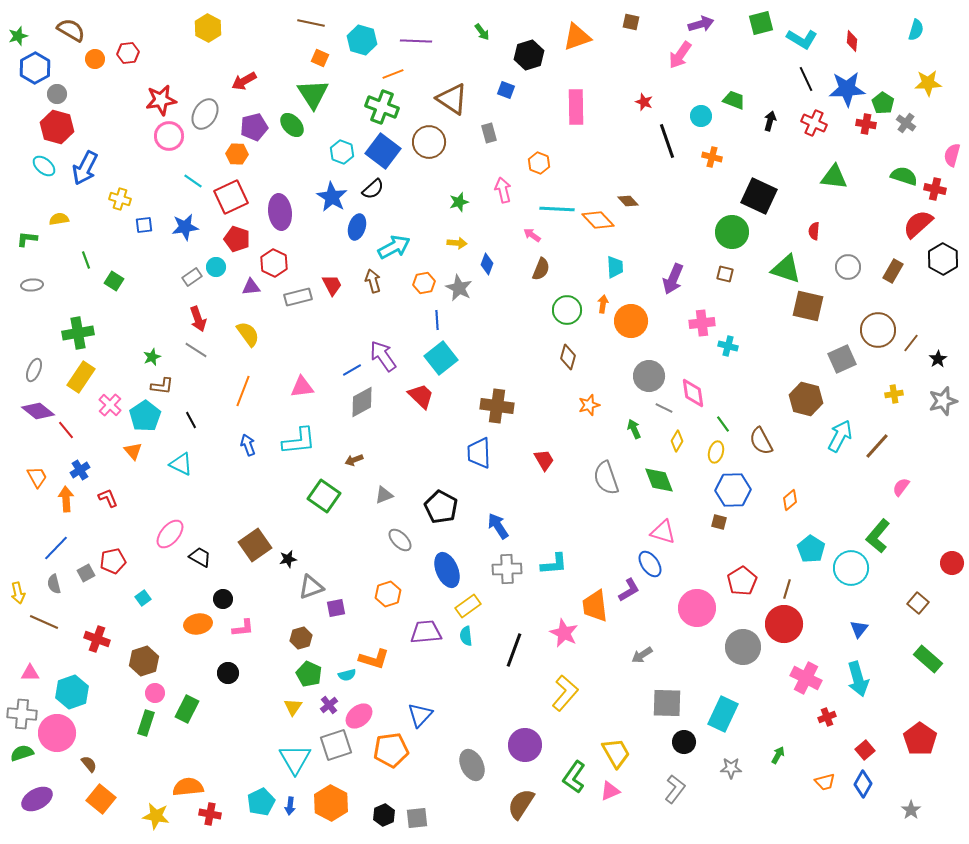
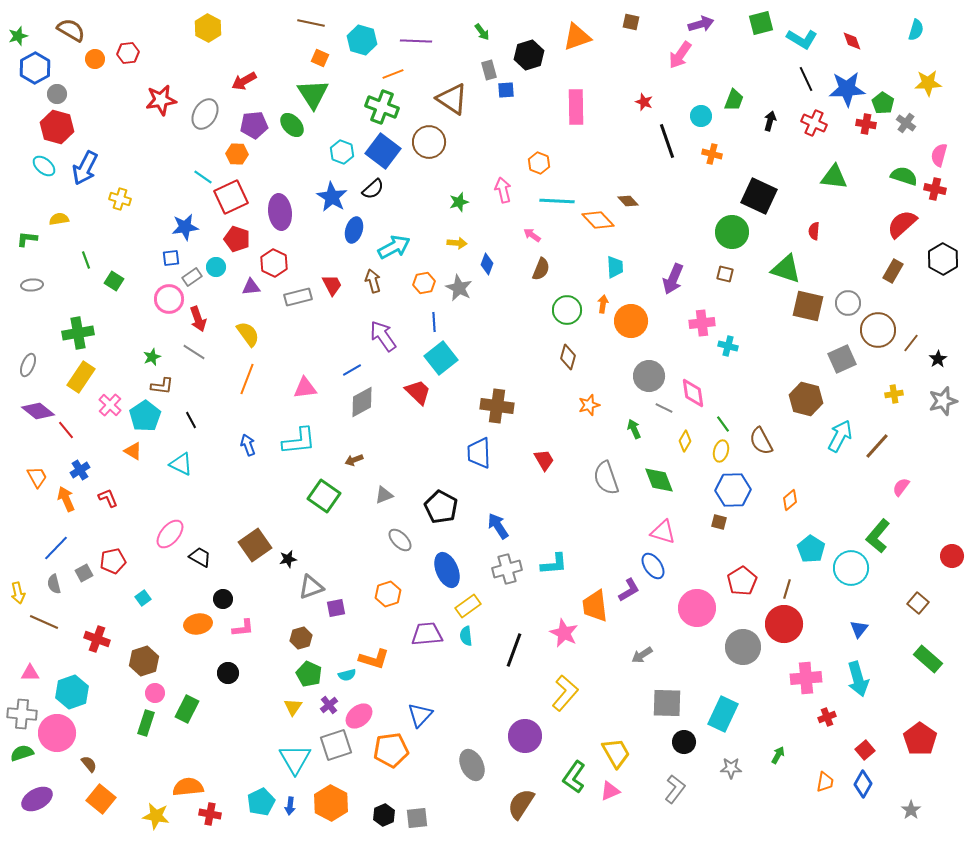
red diamond at (852, 41): rotated 25 degrees counterclockwise
blue square at (506, 90): rotated 24 degrees counterclockwise
green trapezoid at (734, 100): rotated 90 degrees clockwise
purple pentagon at (254, 127): moved 2 px up; rotated 8 degrees clockwise
gray rectangle at (489, 133): moved 63 px up
pink circle at (169, 136): moved 163 px down
pink semicircle at (952, 155): moved 13 px left
orange cross at (712, 157): moved 3 px up
cyan line at (193, 181): moved 10 px right, 4 px up
cyan line at (557, 209): moved 8 px up
red semicircle at (918, 224): moved 16 px left
blue square at (144, 225): moved 27 px right, 33 px down
blue ellipse at (357, 227): moved 3 px left, 3 px down
gray circle at (848, 267): moved 36 px down
blue line at (437, 320): moved 3 px left, 2 px down
gray line at (196, 350): moved 2 px left, 2 px down
purple arrow at (383, 356): moved 20 px up
gray ellipse at (34, 370): moved 6 px left, 5 px up
pink triangle at (302, 387): moved 3 px right, 1 px down
orange line at (243, 391): moved 4 px right, 12 px up
red trapezoid at (421, 396): moved 3 px left, 4 px up
yellow diamond at (677, 441): moved 8 px right
orange triangle at (133, 451): rotated 18 degrees counterclockwise
yellow ellipse at (716, 452): moved 5 px right, 1 px up
orange arrow at (66, 499): rotated 20 degrees counterclockwise
red circle at (952, 563): moved 7 px up
blue ellipse at (650, 564): moved 3 px right, 2 px down
gray cross at (507, 569): rotated 12 degrees counterclockwise
gray square at (86, 573): moved 2 px left
purple trapezoid at (426, 632): moved 1 px right, 2 px down
pink cross at (806, 678): rotated 32 degrees counterclockwise
purple circle at (525, 745): moved 9 px up
orange trapezoid at (825, 782): rotated 65 degrees counterclockwise
